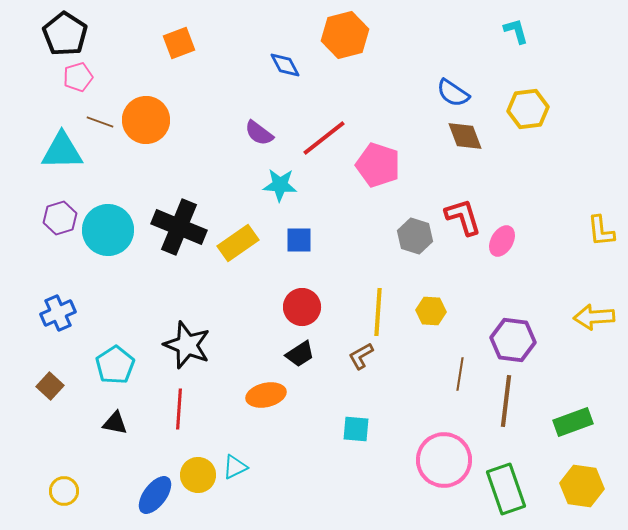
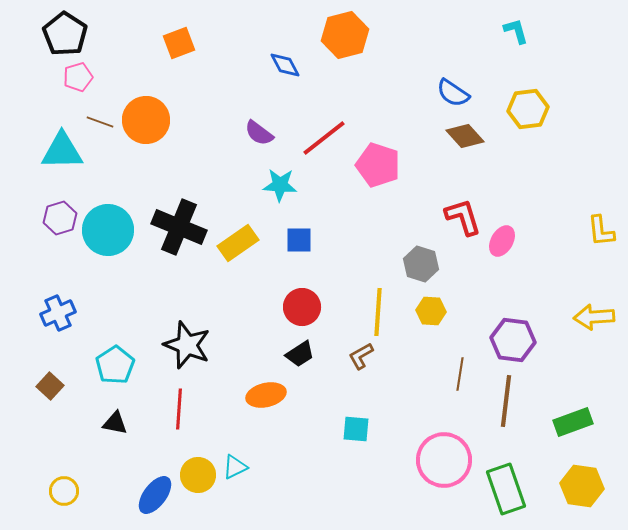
brown diamond at (465, 136): rotated 21 degrees counterclockwise
gray hexagon at (415, 236): moved 6 px right, 28 px down
